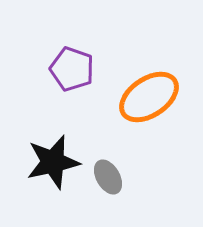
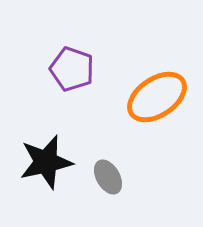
orange ellipse: moved 8 px right
black star: moved 7 px left
